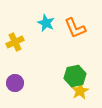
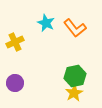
orange L-shape: rotated 15 degrees counterclockwise
yellow star: moved 6 px left, 2 px down
